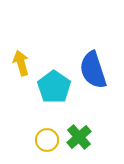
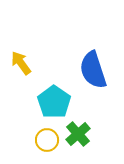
yellow arrow: rotated 20 degrees counterclockwise
cyan pentagon: moved 15 px down
green cross: moved 1 px left, 3 px up
